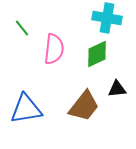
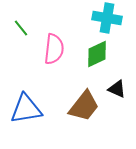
green line: moved 1 px left
black triangle: rotated 30 degrees clockwise
